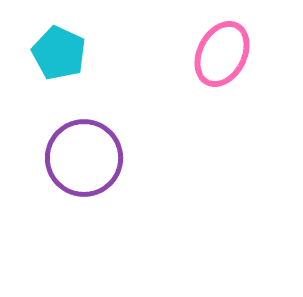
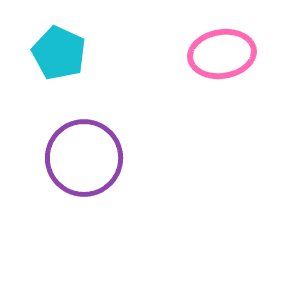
pink ellipse: rotated 54 degrees clockwise
